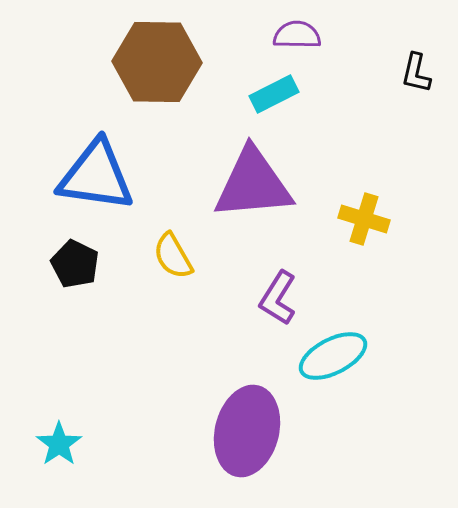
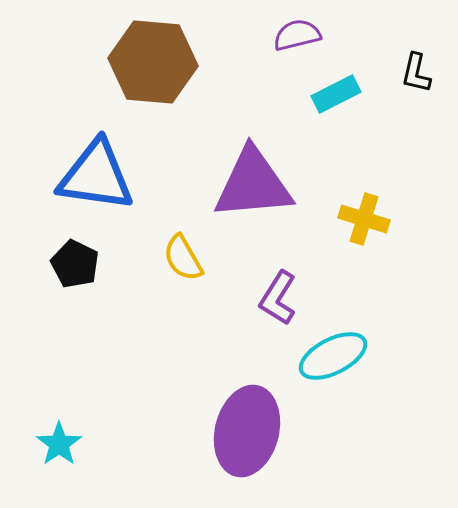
purple semicircle: rotated 15 degrees counterclockwise
brown hexagon: moved 4 px left; rotated 4 degrees clockwise
cyan rectangle: moved 62 px right
yellow semicircle: moved 10 px right, 2 px down
